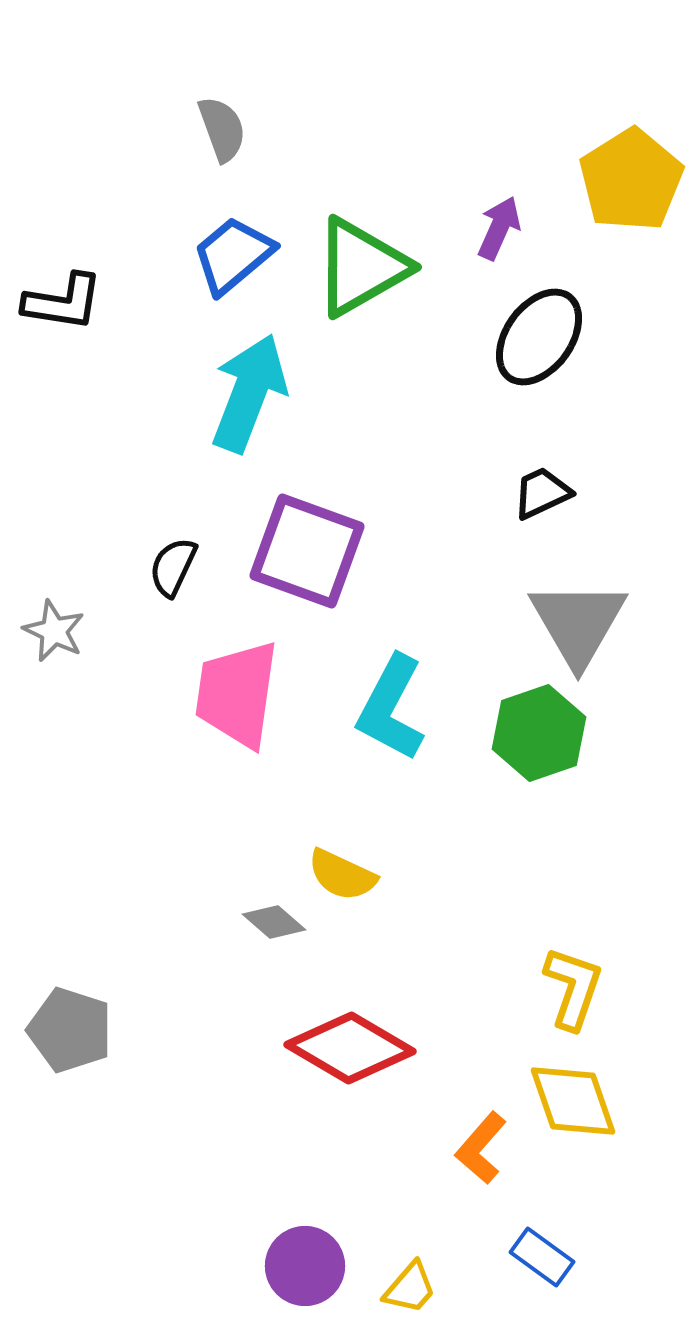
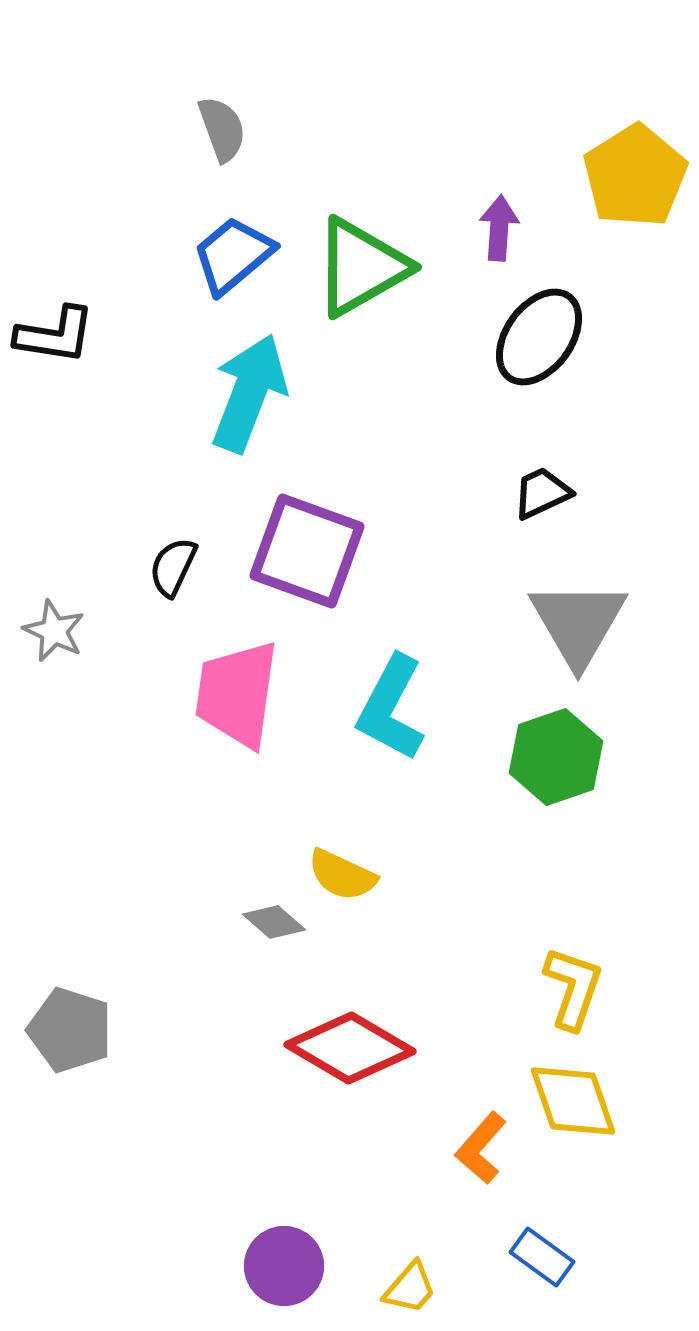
yellow pentagon: moved 4 px right, 4 px up
purple arrow: rotated 20 degrees counterclockwise
black L-shape: moved 8 px left, 33 px down
green hexagon: moved 17 px right, 24 px down
purple circle: moved 21 px left
